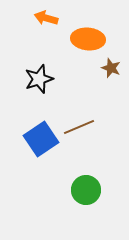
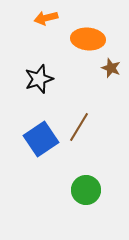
orange arrow: rotated 30 degrees counterclockwise
brown line: rotated 36 degrees counterclockwise
